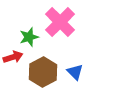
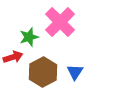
blue triangle: rotated 18 degrees clockwise
